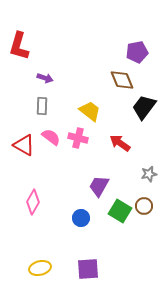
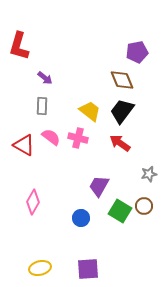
purple arrow: rotated 21 degrees clockwise
black trapezoid: moved 22 px left, 4 px down
